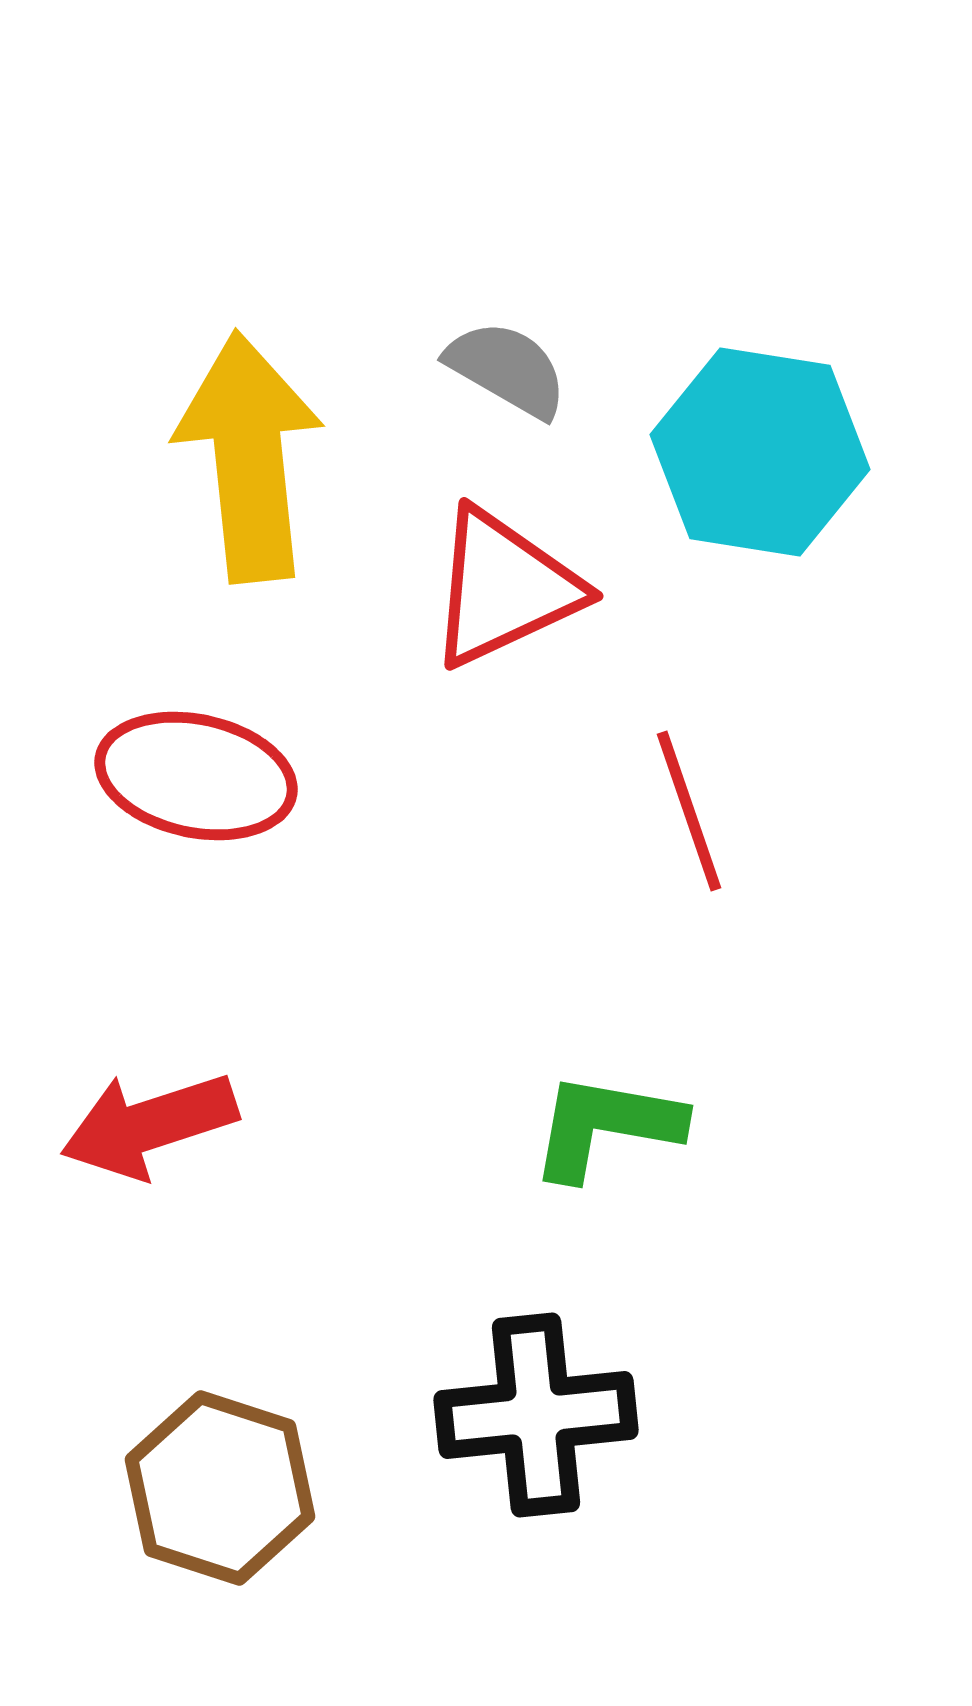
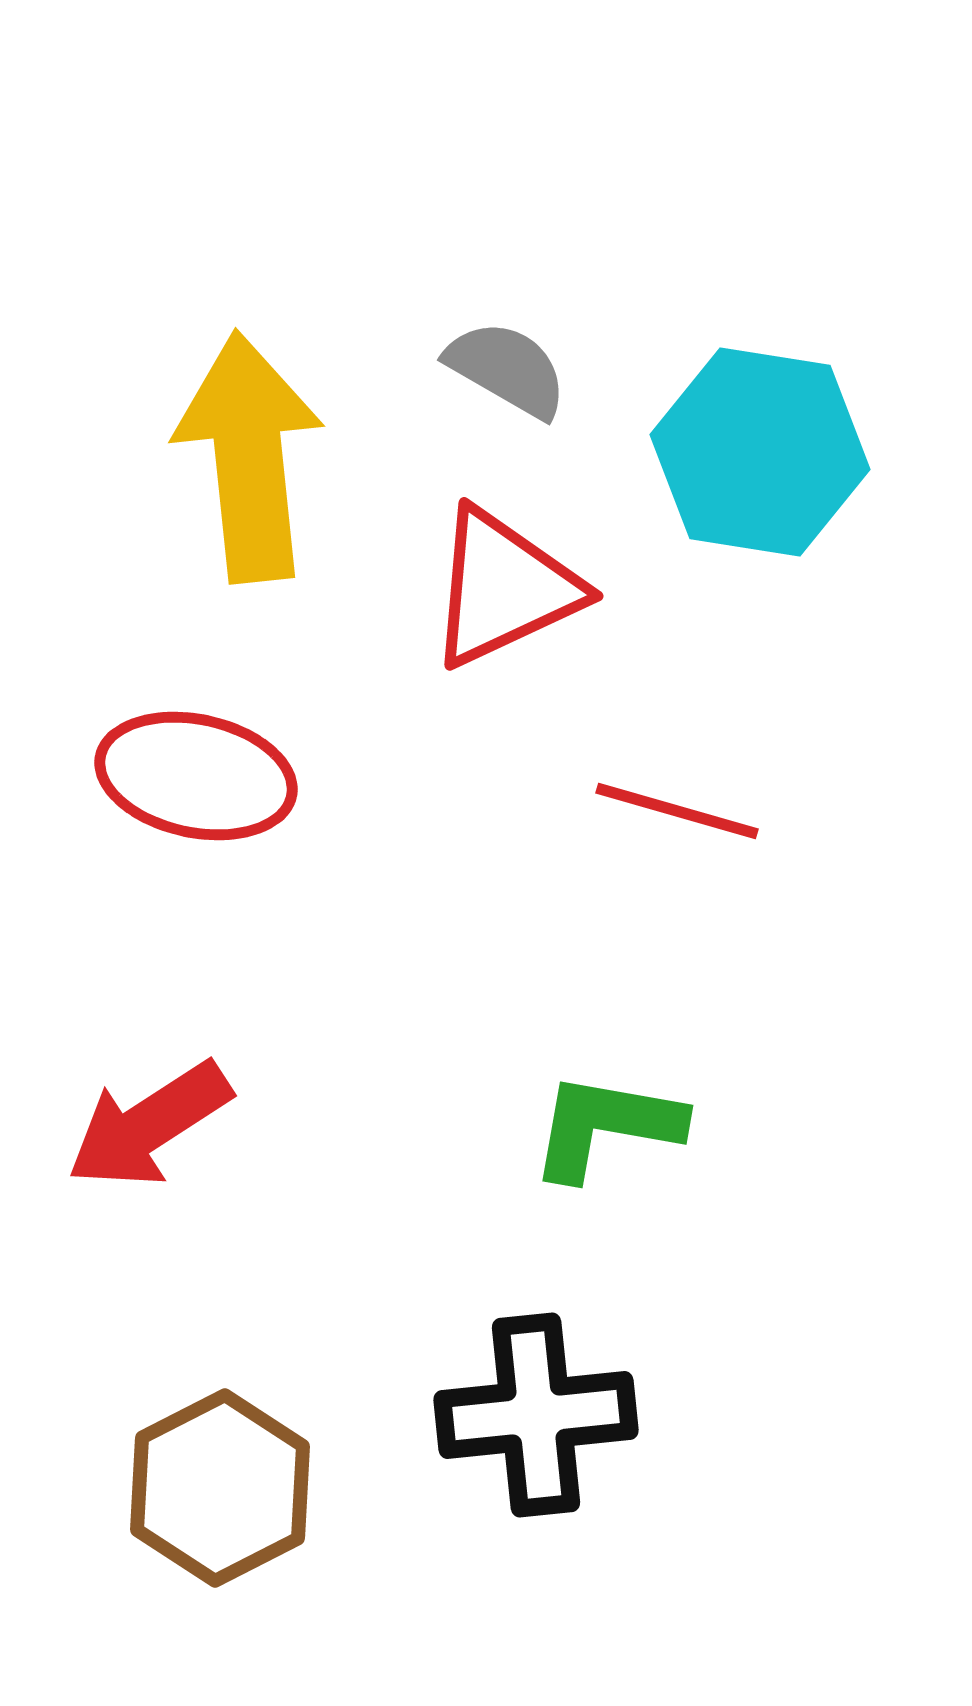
red line: moved 12 px left; rotated 55 degrees counterclockwise
red arrow: rotated 15 degrees counterclockwise
brown hexagon: rotated 15 degrees clockwise
